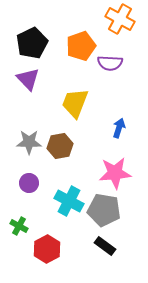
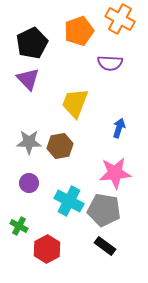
orange pentagon: moved 2 px left, 15 px up
